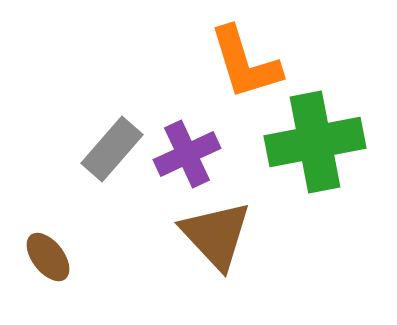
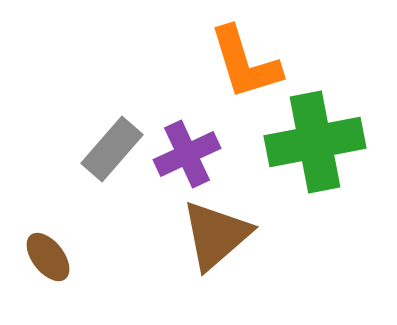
brown triangle: rotated 32 degrees clockwise
